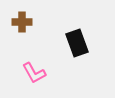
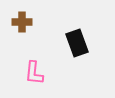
pink L-shape: rotated 35 degrees clockwise
